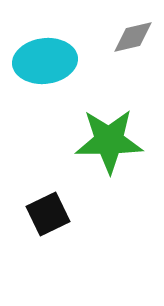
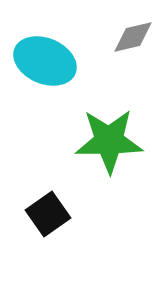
cyan ellipse: rotated 30 degrees clockwise
black square: rotated 9 degrees counterclockwise
